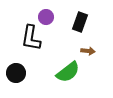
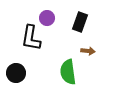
purple circle: moved 1 px right, 1 px down
green semicircle: rotated 120 degrees clockwise
